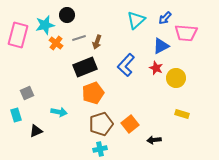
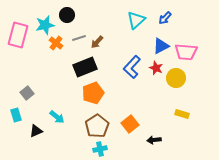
pink trapezoid: moved 19 px down
brown arrow: rotated 24 degrees clockwise
blue L-shape: moved 6 px right, 2 px down
gray square: rotated 16 degrees counterclockwise
cyan arrow: moved 2 px left, 5 px down; rotated 28 degrees clockwise
brown pentagon: moved 4 px left, 2 px down; rotated 15 degrees counterclockwise
